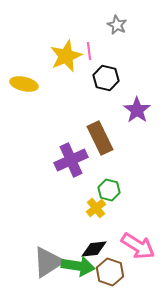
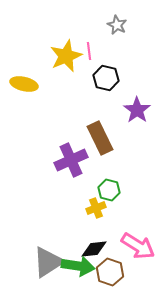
yellow cross: rotated 18 degrees clockwise
